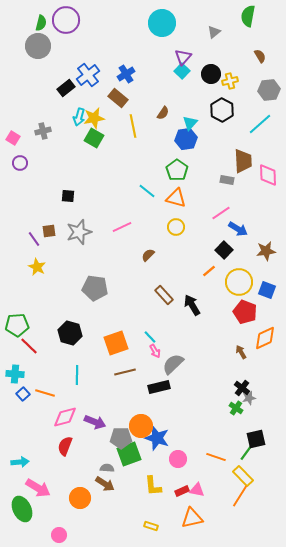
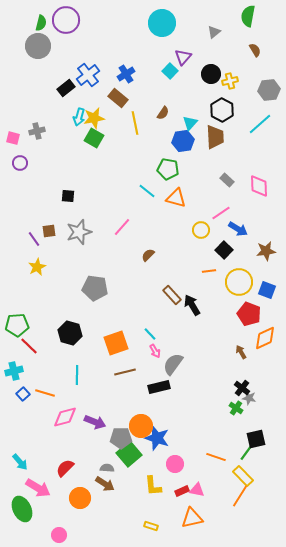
brown semicircle at (260, 56): moved 5 px left, 6 px up
cyan square at (182, 71): moved 12 px left
yellow line at (133, 126): moved 2 px right, 3 px up
gray cross at (43, 131): moved 6 px left
pink square at (13, 138): rotated 16 degrees counterclockwise
blue hexagon at (186, 139): moved 3 px left, 2 px down
brown trapezoid at (243, 161): moved 28 px left, 24 px up
green pentagon at (177, 170): moved 9 px left, 1 px up; rotated 25 degrees counterclockwise
pink diamond at (268, 175): moved 9 px left, 11 px down
gray rectangle at (227, 180): rotated 32 degrees clockwise
pink line at (122, 227): rotated 24 degrees counterclockwise
yellow circle at (176, 227): moved 25 px right, 3 px down
yellow star at (37, 267): rotated 18 degrees clockwise
orange line at (209, 271): rotated 32 degrees clockwise
brown rectangle at (164, 295): moved 8 px right
red pentagon at (245, 312): moved 4 px right, 2 px down
cyan line at (150, 337): moved 3 px up
gray semicircle at (173, 364): rotated 10 degrees counterclockwise
cyan cross at (15, 374): moved 1 px left, 3 px up; rotated 18 degrees counterclockwise
gray star at (249, 398): rotated 24 degrees clockwise
red semicircle at (65, 446): moved 22 px down; rotated 24 degrees clockwise
green square at (129, 454): rotated 20 degrees counterclockwise
pink circle at (178, 459): moved 3 px left, 5 px down
cyan arrow at (20, 462): rotated 54 degrees clockwise
